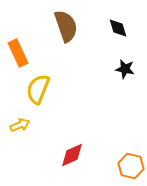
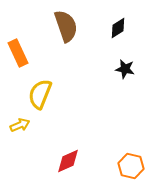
black diamond: rotated 75 degrees clockwise
yellow semicircle: moved 2 px right, 5 px down
red diamond: moved 4 px left, 6 px down
